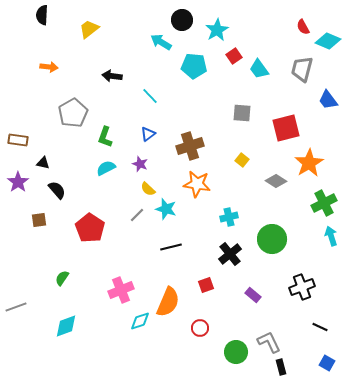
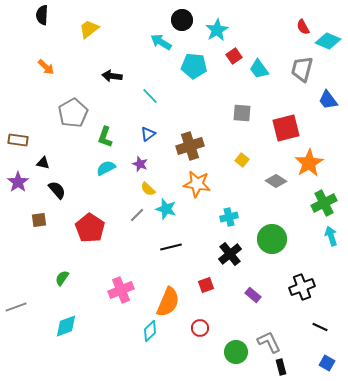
orange arrow at (49, 67): moved 3 px left; rotated 36 degrees clockwise
cyan diamond at (140, 321): moved 10 px right, 10 px down; rotated 25 degrees counterclockwise
